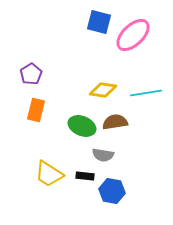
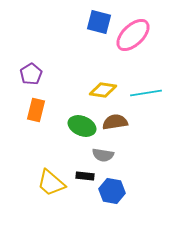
yellow trapezoid: moved 2 px right, 9 px down; rotated 8 degrees clockwise
